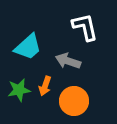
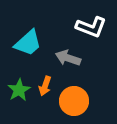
white L-shape: moved 6 px right; rotated 124 degrees clockwise
cyan trapezoid: moved 4 px up
gray arrow: moved 3 px up
green star: rotated 20 degrees counterclockwise
